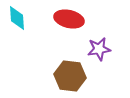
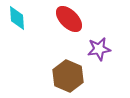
red ellipse: rotated 32 degrees clockwise
brown hexagon: moved 2 px left; rotated 16 degrees clockwise
